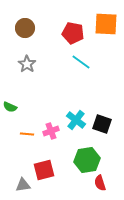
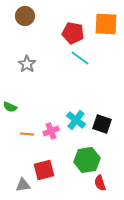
brown circle: moved 12 px up
cyan line: moved 1 px left, 4 px up
